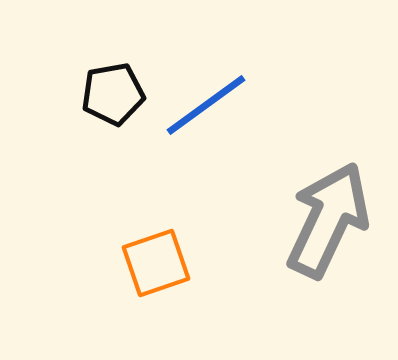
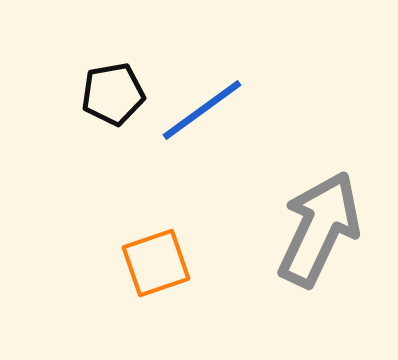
blue line: moved 4 px left, 5 px down
gray arrow: moved 9 px left, 9 px down
